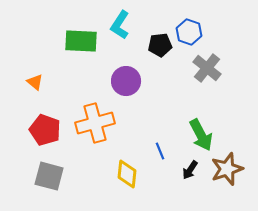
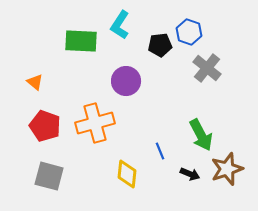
red pentagon: moved 4 px up
black arrow: moved 4 px down; rotated 102 degrees counterclockwise
